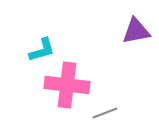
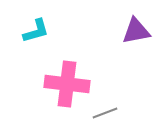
cyan L-shape: moved 6 px left, 19 px up
pink cross: moved 1 px up
